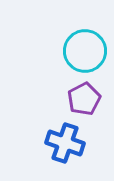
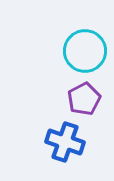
blue cross: moved 1 px up
